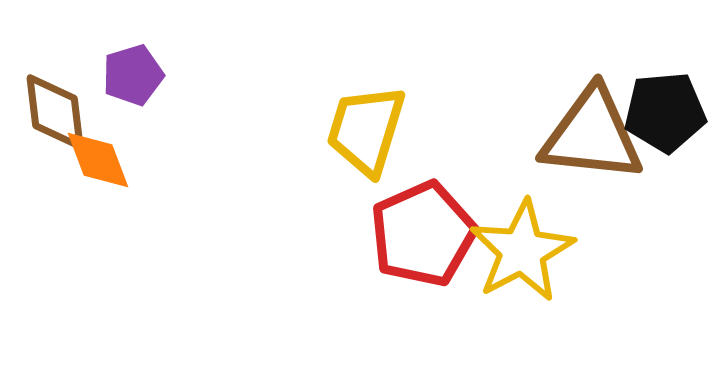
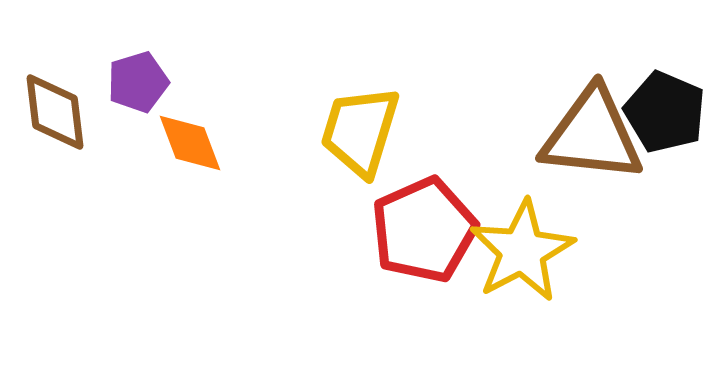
purple pentagon: moved 5 px right, 7 px down
black pentagon: rotated 28 degrees clockwise
yellow trapezoid: moved 6 px left, 1 px down
orange diamond: moved 92 px right, 17 px up
red pentagon: moved 1 px right, 4 px up
